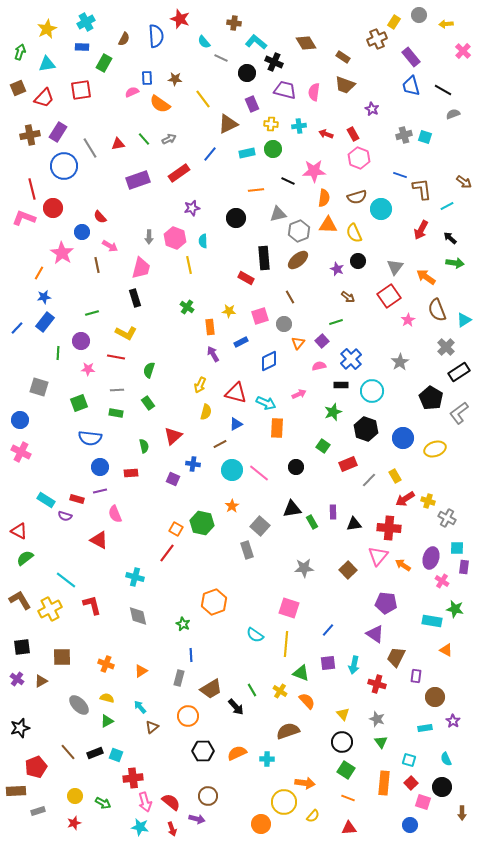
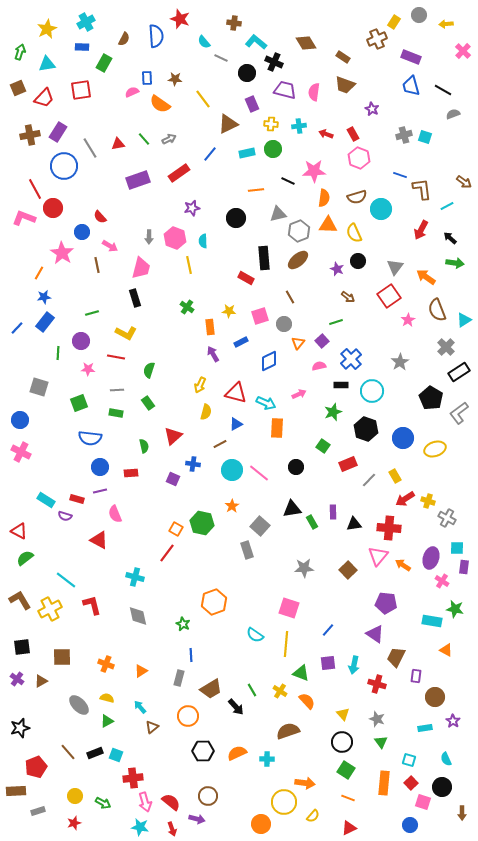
purple rectangle at (411, 57): rotated 30 degrees counterclockwise
red line at (32, 189): moved 3 px right; rotated 15 degrees counterclockwise
red triangle at (349, 828): rotated 21 degrees counterclockwise
